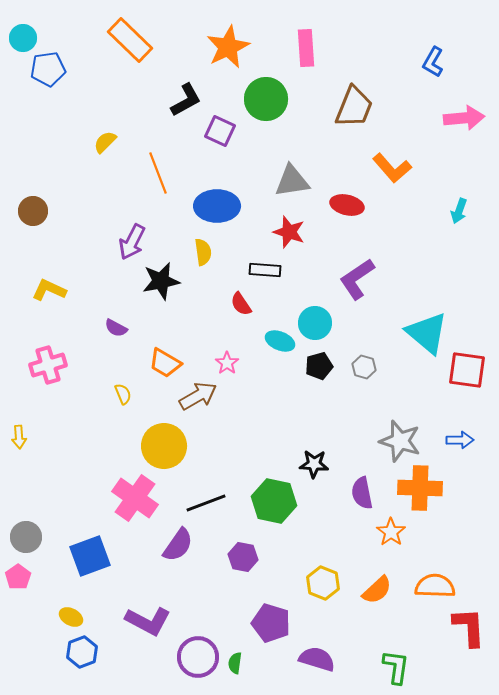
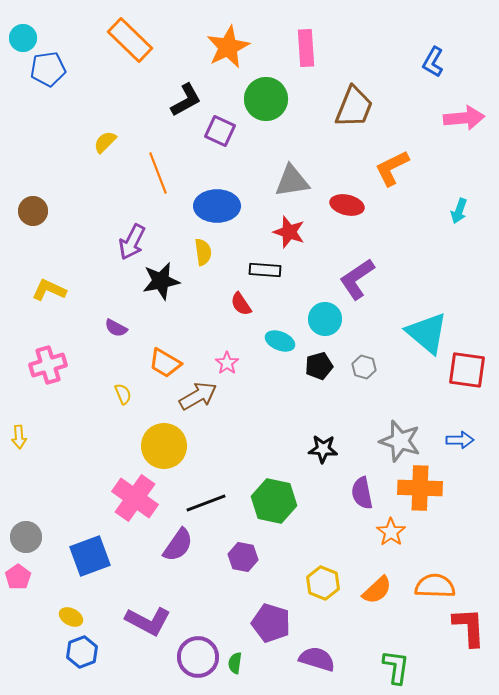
orange L-shape at (392, 168): rotated 105 degrees clockwise
cyan circle at (315, 323): moved 10 px right, 4 px up
black star at (314, 464): moved 9 px right, 15 px up
